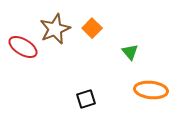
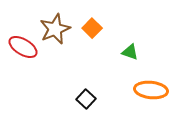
green triangle: rotated 30 degrees counterclockwise
black square: rotated 30 degrees counterclockwise
